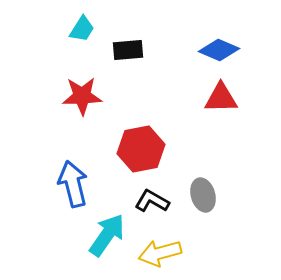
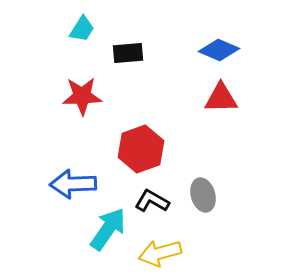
black rectangle: moved 3 px down
red hexagon: rotated 9 degrees counterclockwise
blue arrow: rotated 78 degrees counterclockwise
cyan arrow: moved 1 px right, 6 px up
